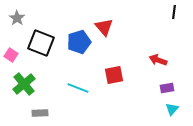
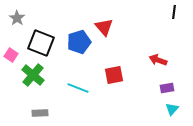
green cross: moved 9 px right, 9 px up; rotated 10 degrees counterclockwise
